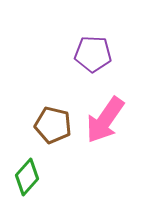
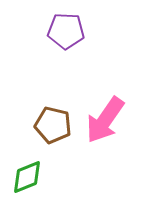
purple pentagon: moved 27 px left, 23 px up
green diamond: rotated 27 degrees clockwise
